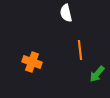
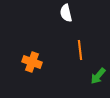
green arrow: moved 1 px right, 2 px down
